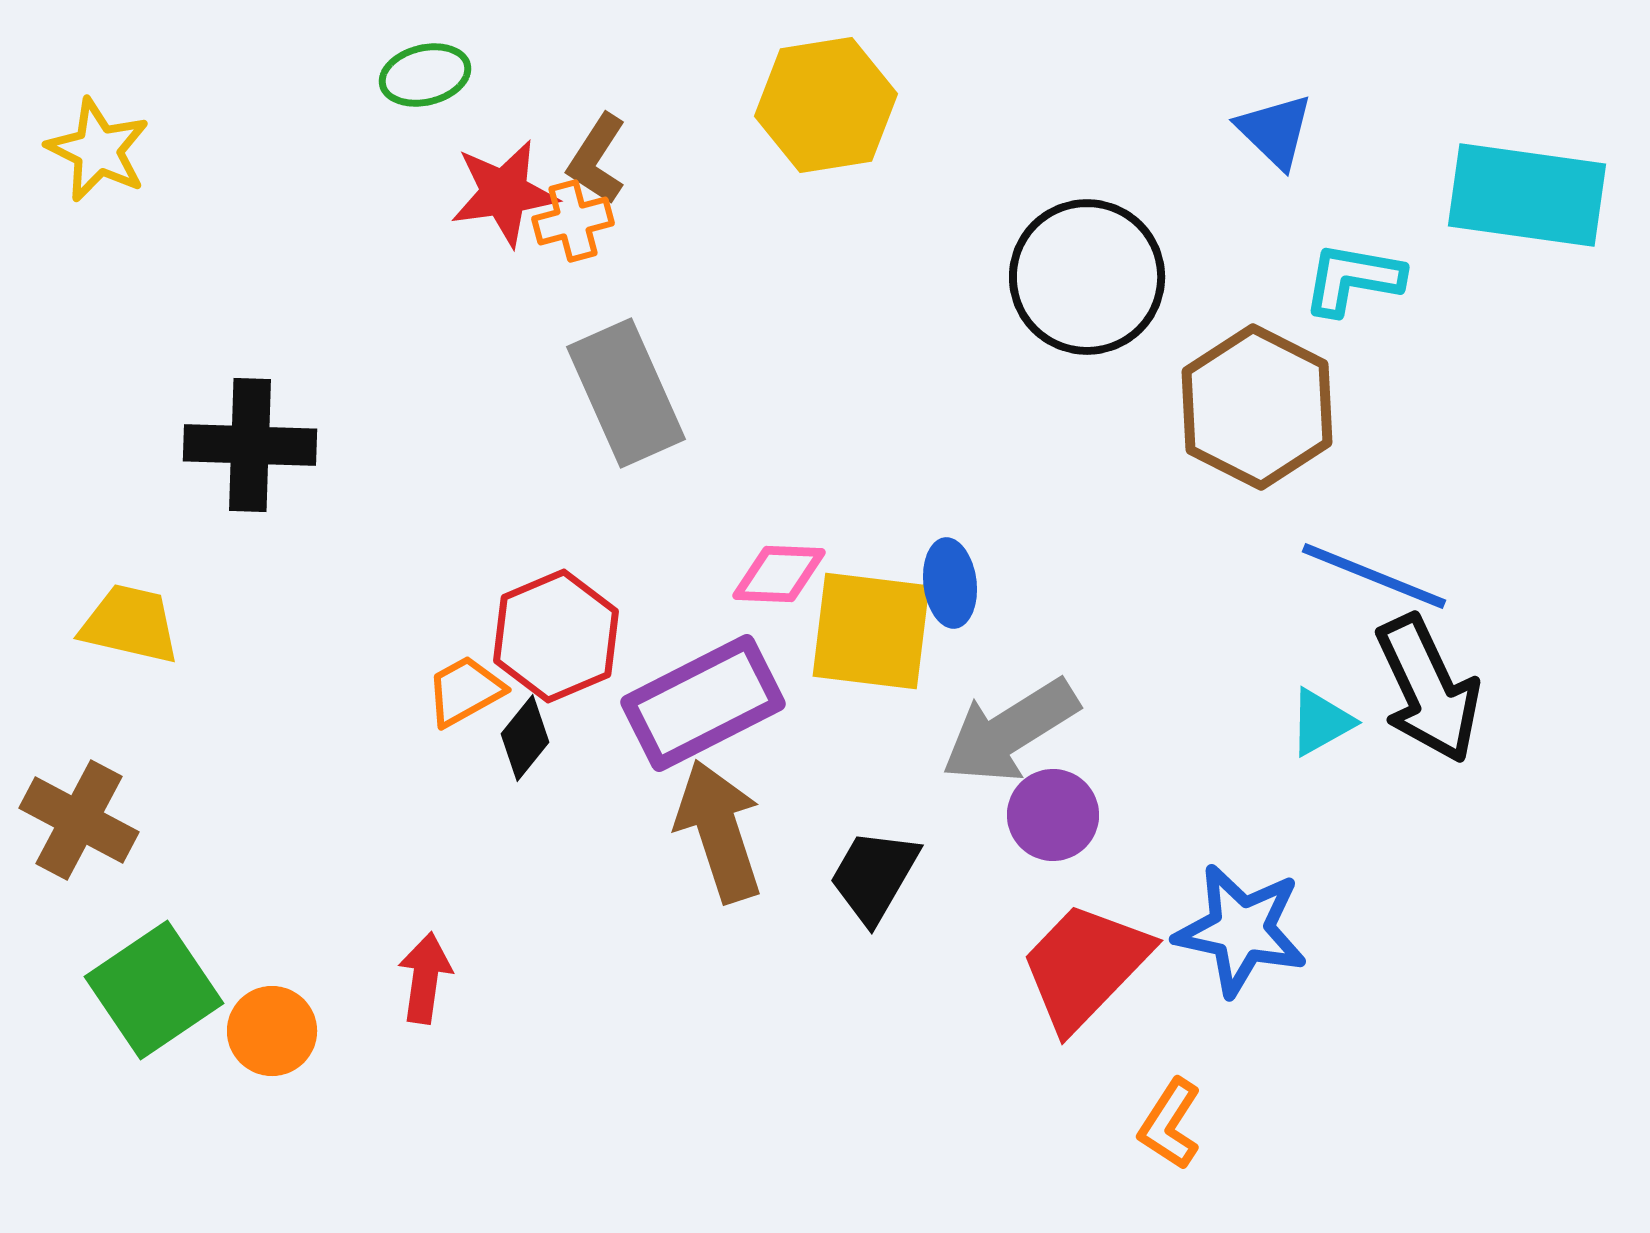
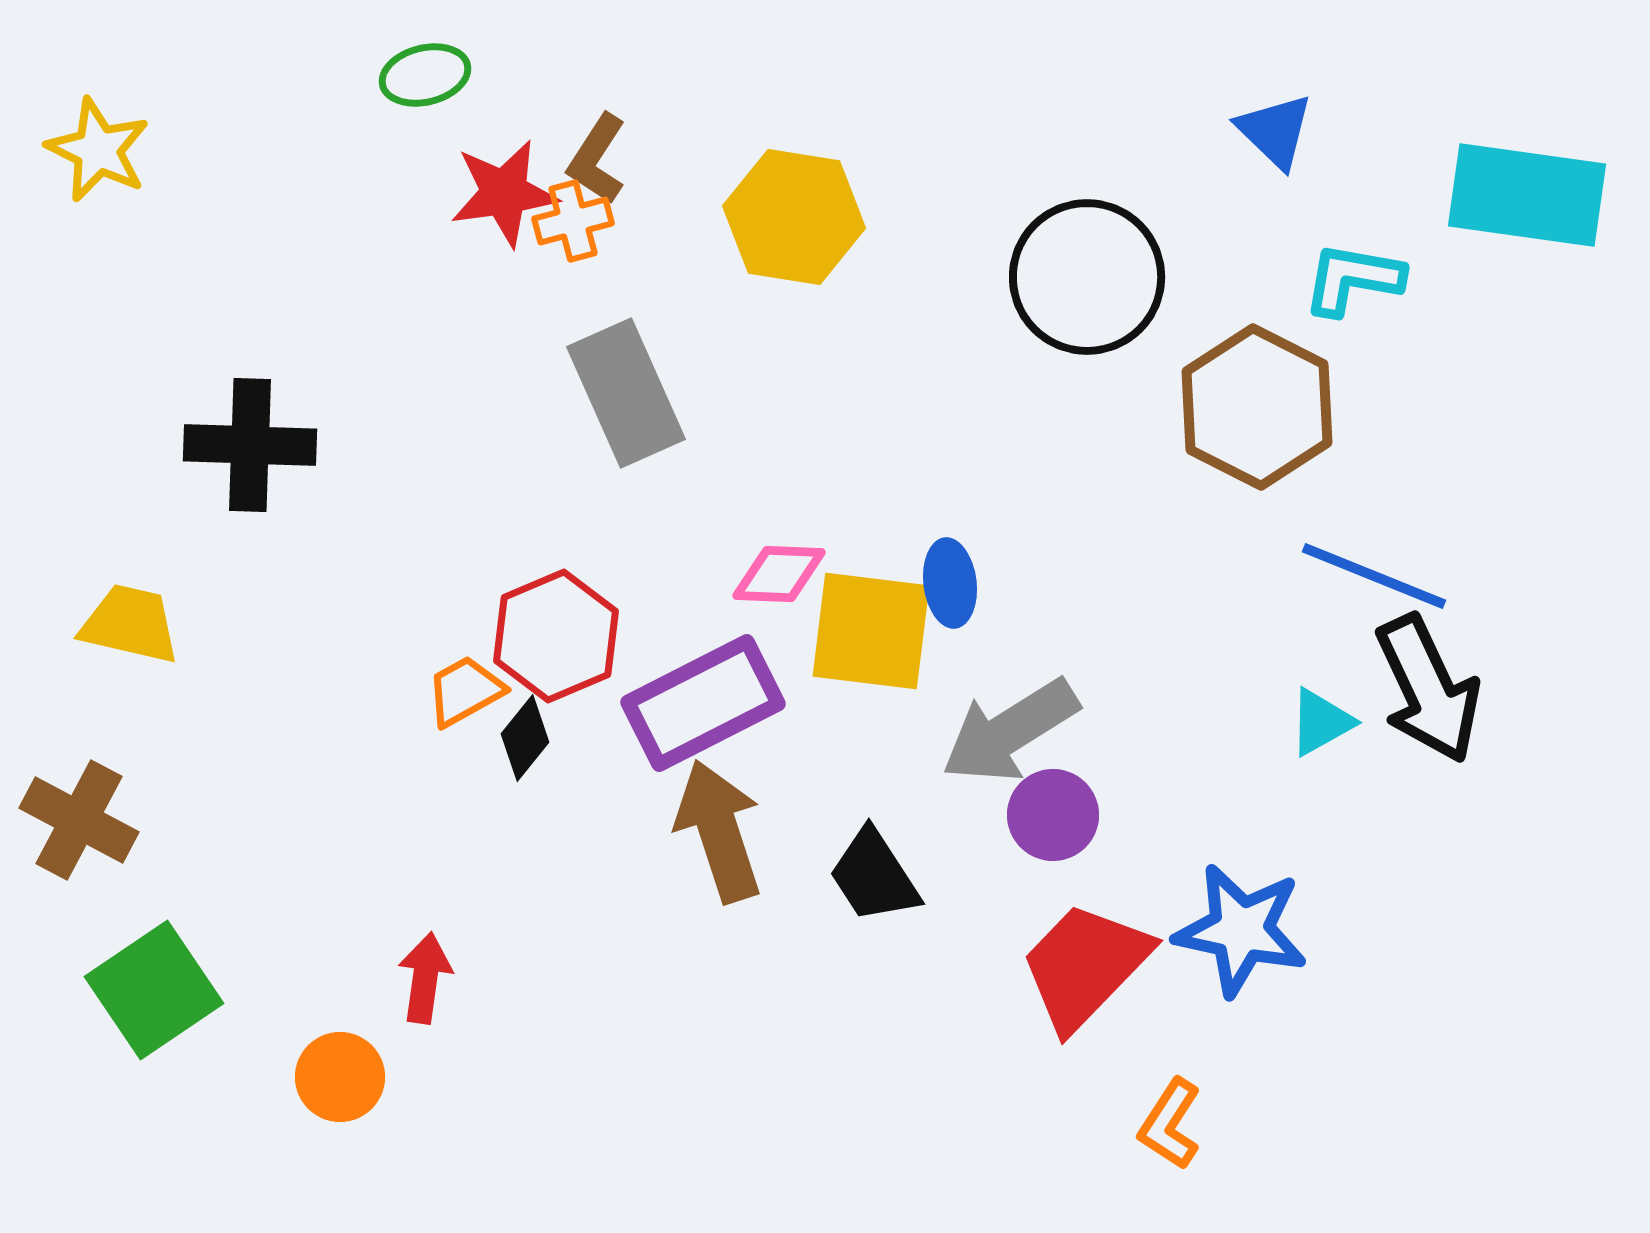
yellow hexagon: moved 32 px left, 112 px down; rotated 18 degrees clockwise
black trapezoid: rotated 63 degrees counterclockwise
orange circle: moved 68 px right, 46 px down
